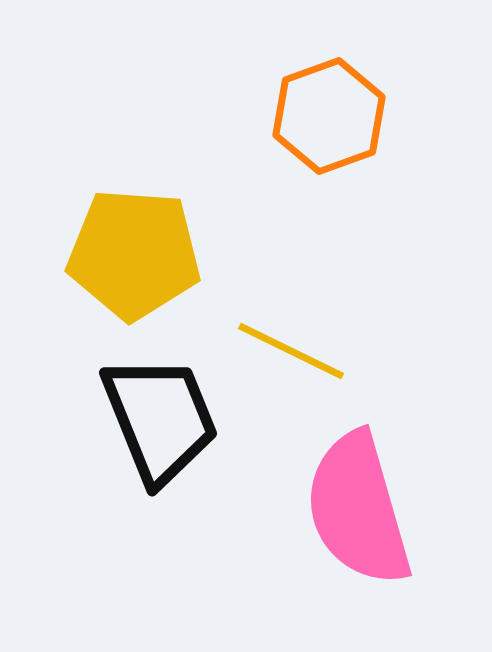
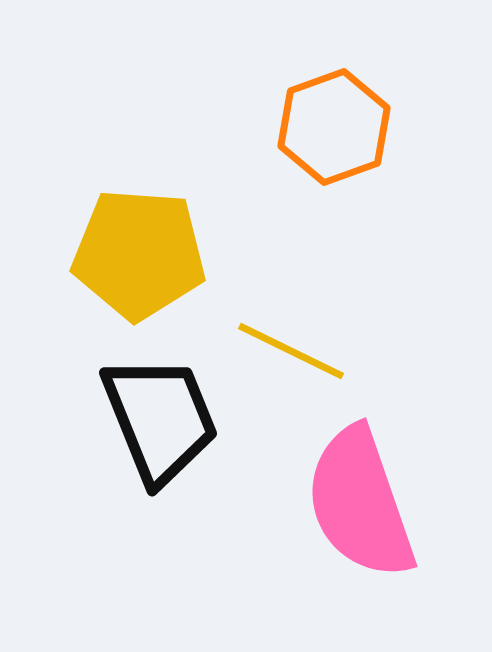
orange hexagon: moved 5 px right, 11 px down
yellow pentagon: moved 5 px right
pink semicircle: moved 2 px right, 6 px up; rotated 3 degrees counterclockwise
